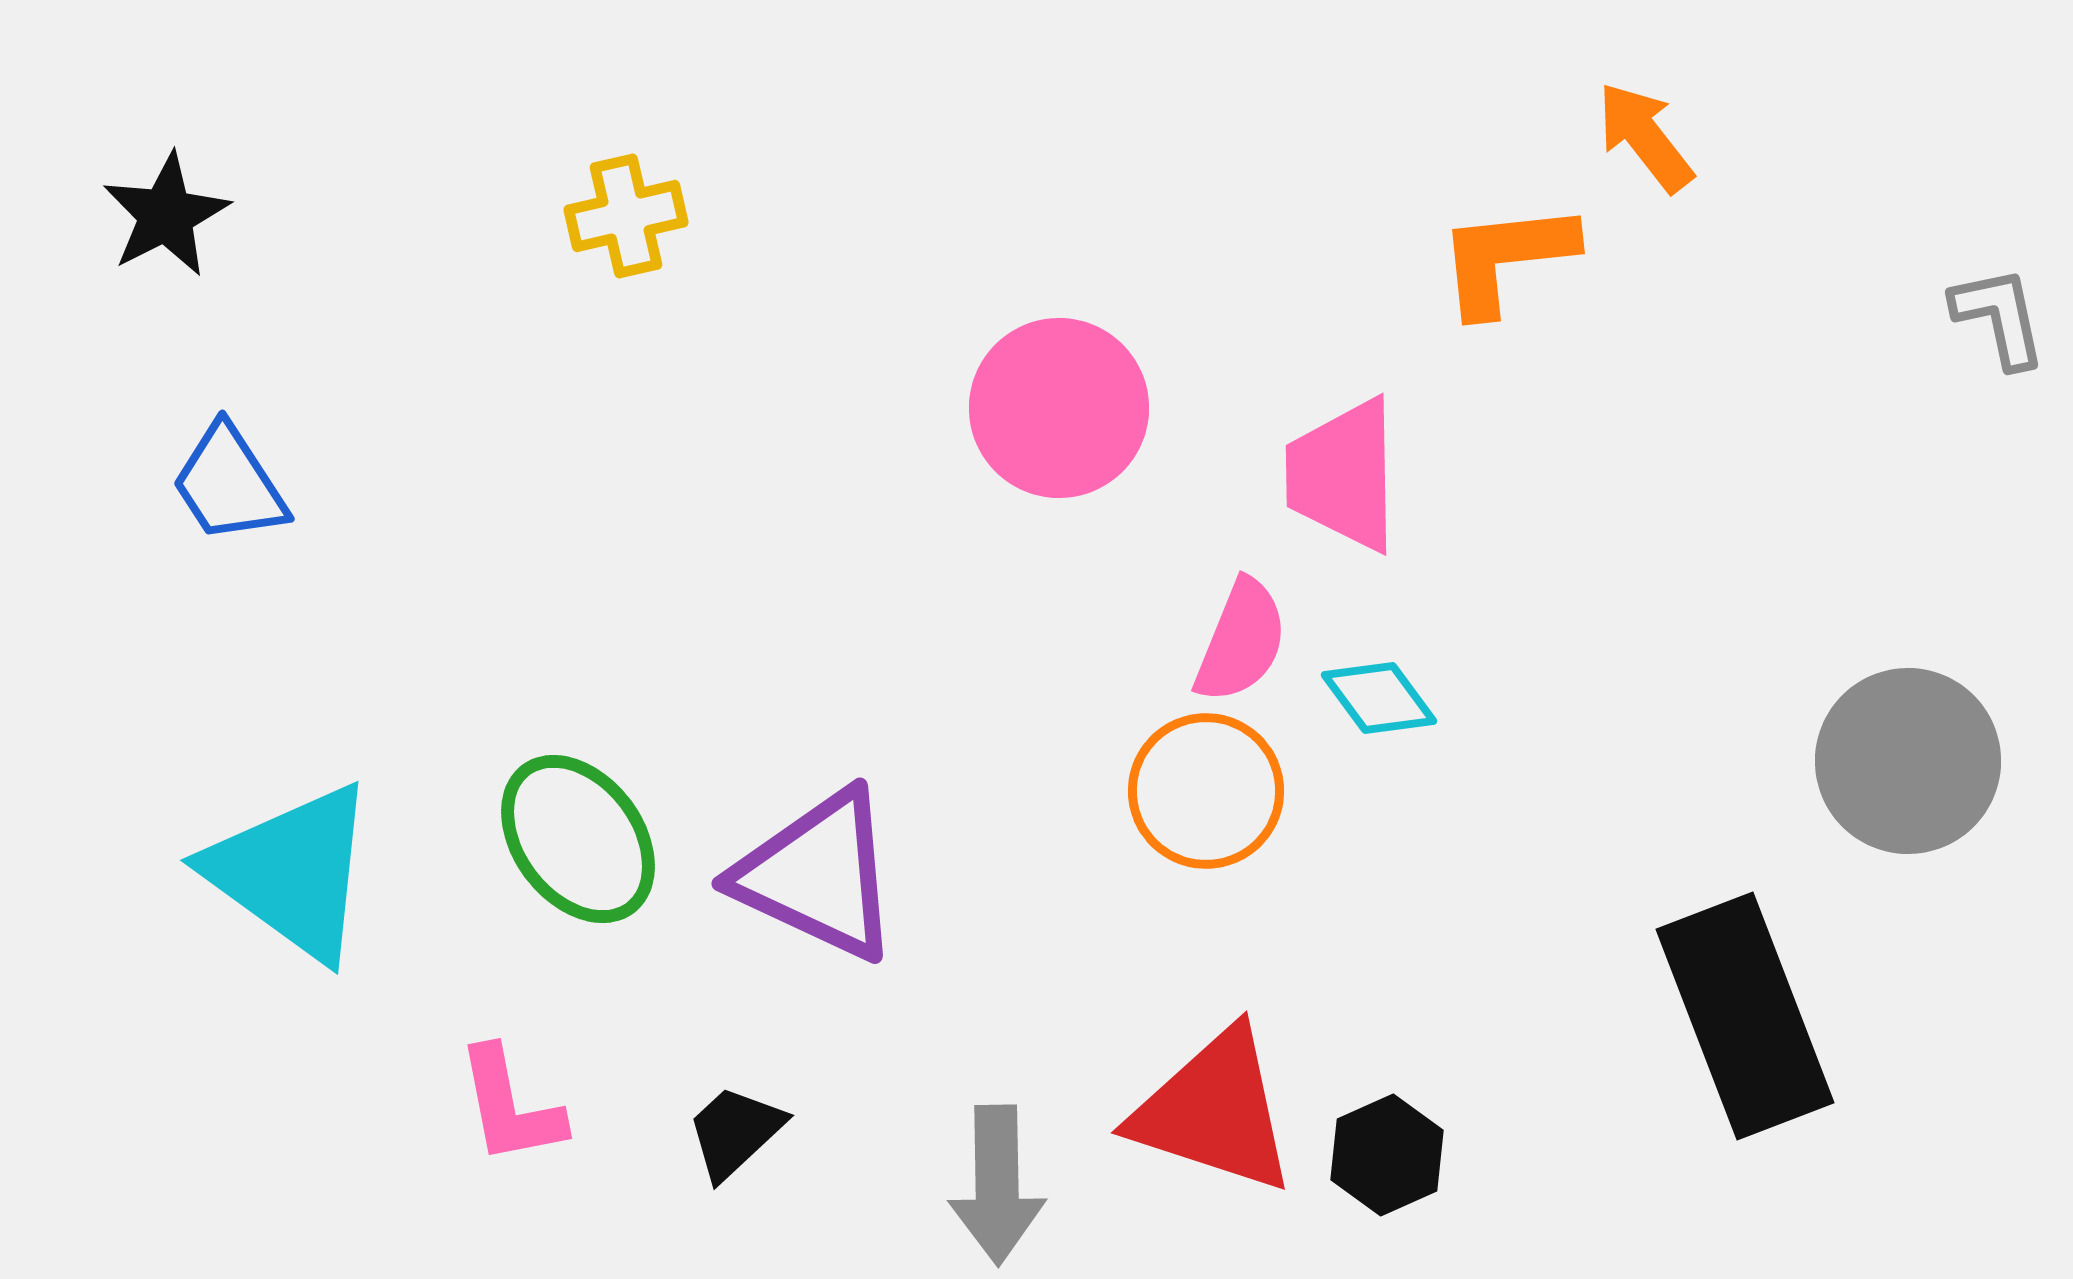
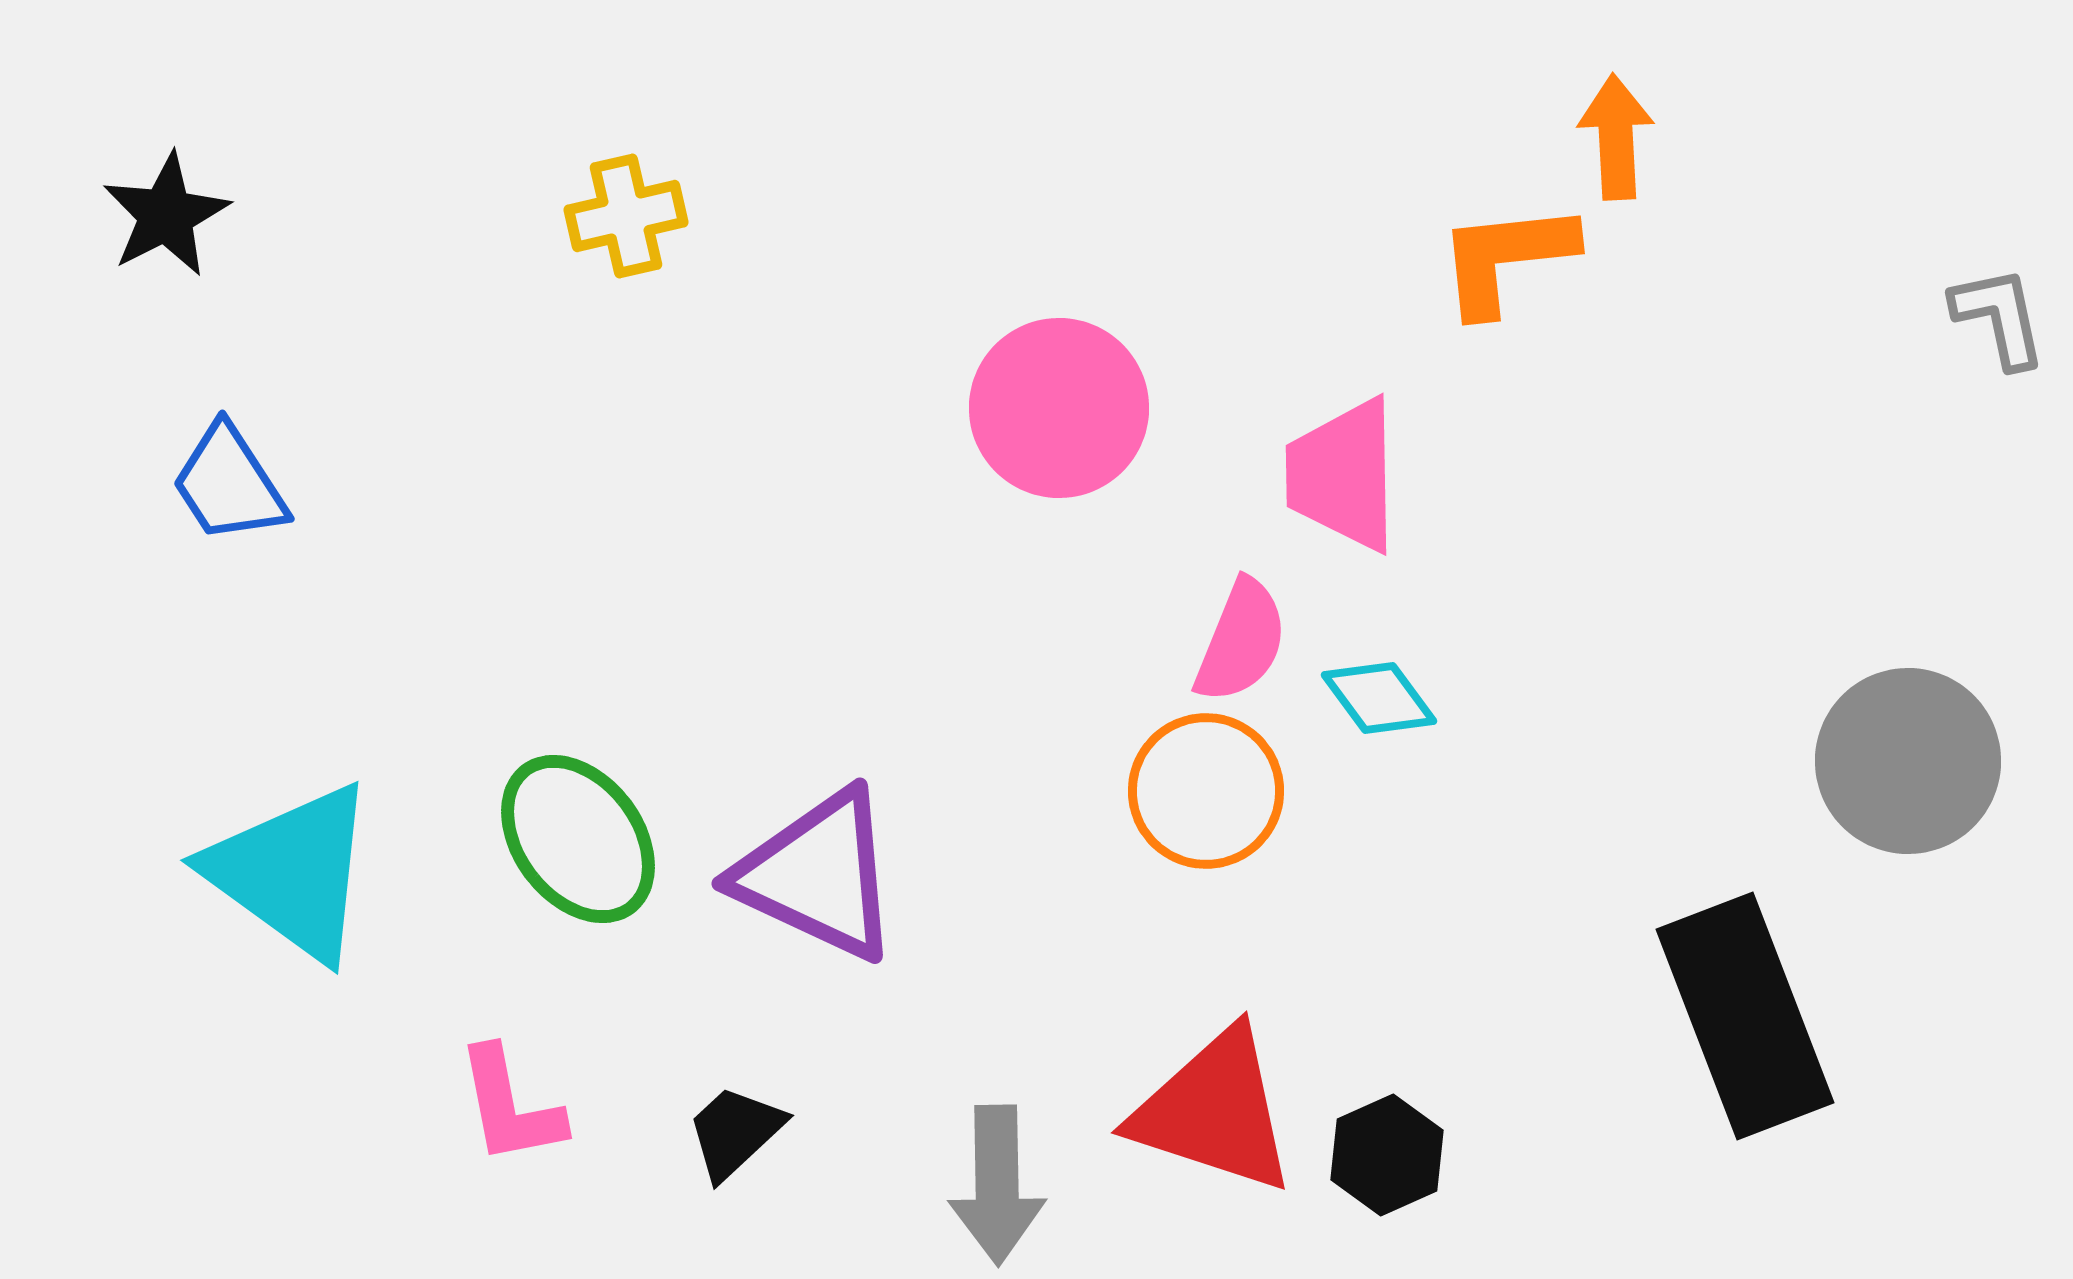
orange arrow: moved 29 px left; rotated 35 degrees clockwise
